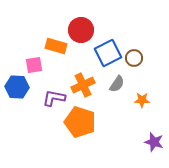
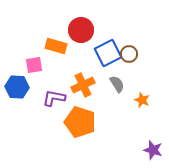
brown circle: moved 5 px left, 4 px up
gray semicircle: rotated 66 degrees counterclockwise
orange star: rotated 21 degrees clockwise
purple star: moved 1 px left, 8 px down
